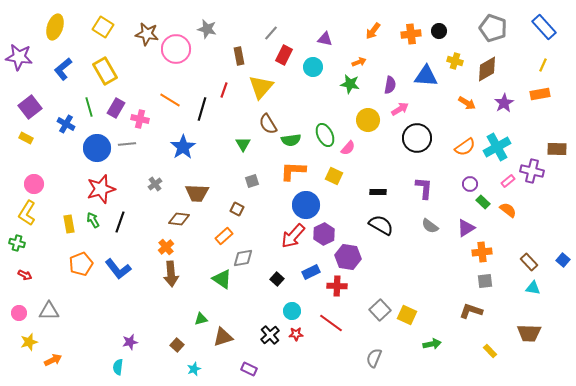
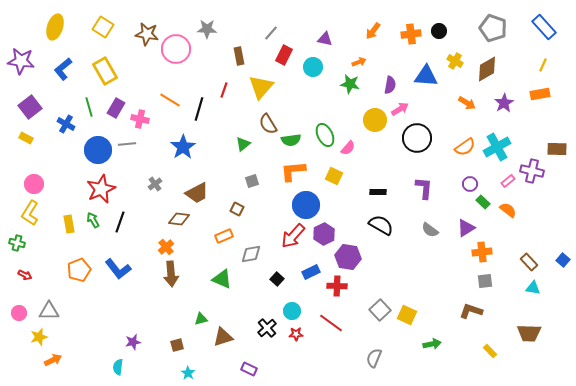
gray star at (207, 29): rotated 12 degrees counterclockwise
purple star at (19, 57): moved 2 px right, 4 px down
yellow cross at (455, 61): rotated 14 degrees clockwise
black line at (202, 109): moved 3 px left
yellow circle at (368, 120): moved 7 px right
green triangle at (243, 144): rotated 21 degrees clockwise
blue circle at (97, 148): moved 1 px right, 2 px down
orange L-shape at (293, 171): rotated 8 degrees counterclockwise
red star at (101, 189): rotated 8 degrees counterclockwise
brown trapezoid at (197, 193): rotated 30 degrees counterclockwise
yellow L-shape at (27, 213): moved 3 px right
gray semicircle at (430, 226): moved 4 px down
orange rectangle at (224, 236): rotated 18 degrees clockwise
gray diamond at (243, 258): moved 8 px right, 4 px up
orange pentagon at (81, 264): moved 2 px left, 6 px down
green triangle at (222, 279): rotated 10 degrees counterclockwise
black cross at (270, 335): moved 3 px left, 7 px up
yellow star at (29, 342): moved 10 px right, 5 px up
purple star at (130, 342): moved 3 px right
brown square at (177, 345): rotated 32 degrees clockwise
cyan star at (194, 369): moved 6 px left, 4 px down; rotated 16 degrees counterclockwise
